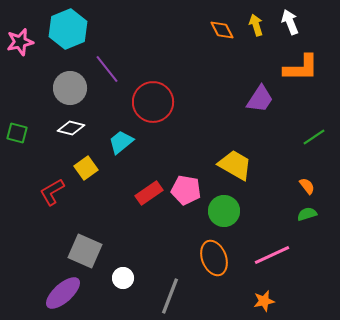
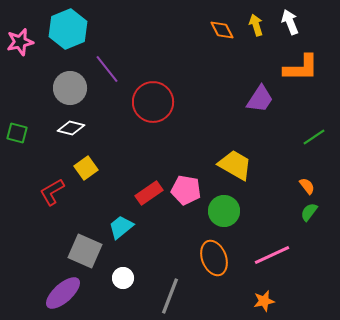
cyan trapezoid: moved 85 px down
green semicircle: moved 2 px right, 2 px up; rotated 36 degrees counterclockwise
